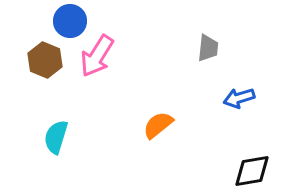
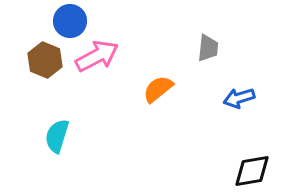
pink arrow: rotated 150 degrees counterclockwise
orange semicircle: moved 36 px up
cyan semicircle: moved 1 px right, 1 px up
